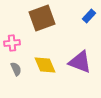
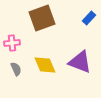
blue rectangle: moved 2 px down
